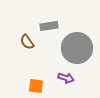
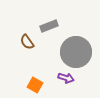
gray rectangle: rotated 12 degrees counterclockwise
gray circle: moved 1 px left, 4 px down
orange square: moved 1 px left, 1 px up; rotated 21 degrees clockwise
